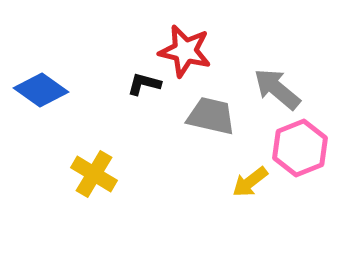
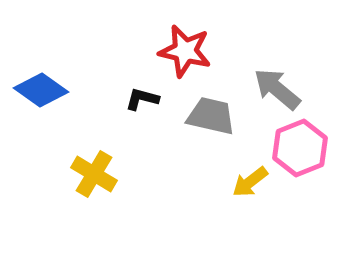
black L-shape: moved 2 px left, 15 px down
